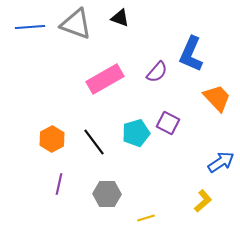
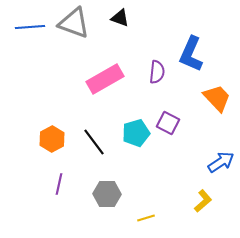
gray triangle: moved 2 px left, 1 px up
purple semicircle: rotated 35 degrees counterclockwise
